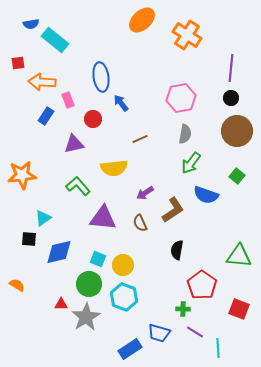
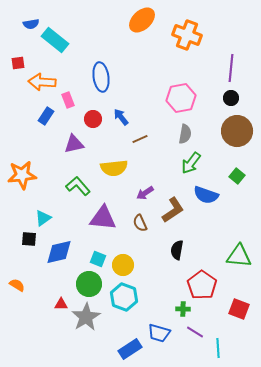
orange cross at (187, 35): rotated 12 degrees counterclockwise
blue arrow at (121, 103): moved 14 px down
